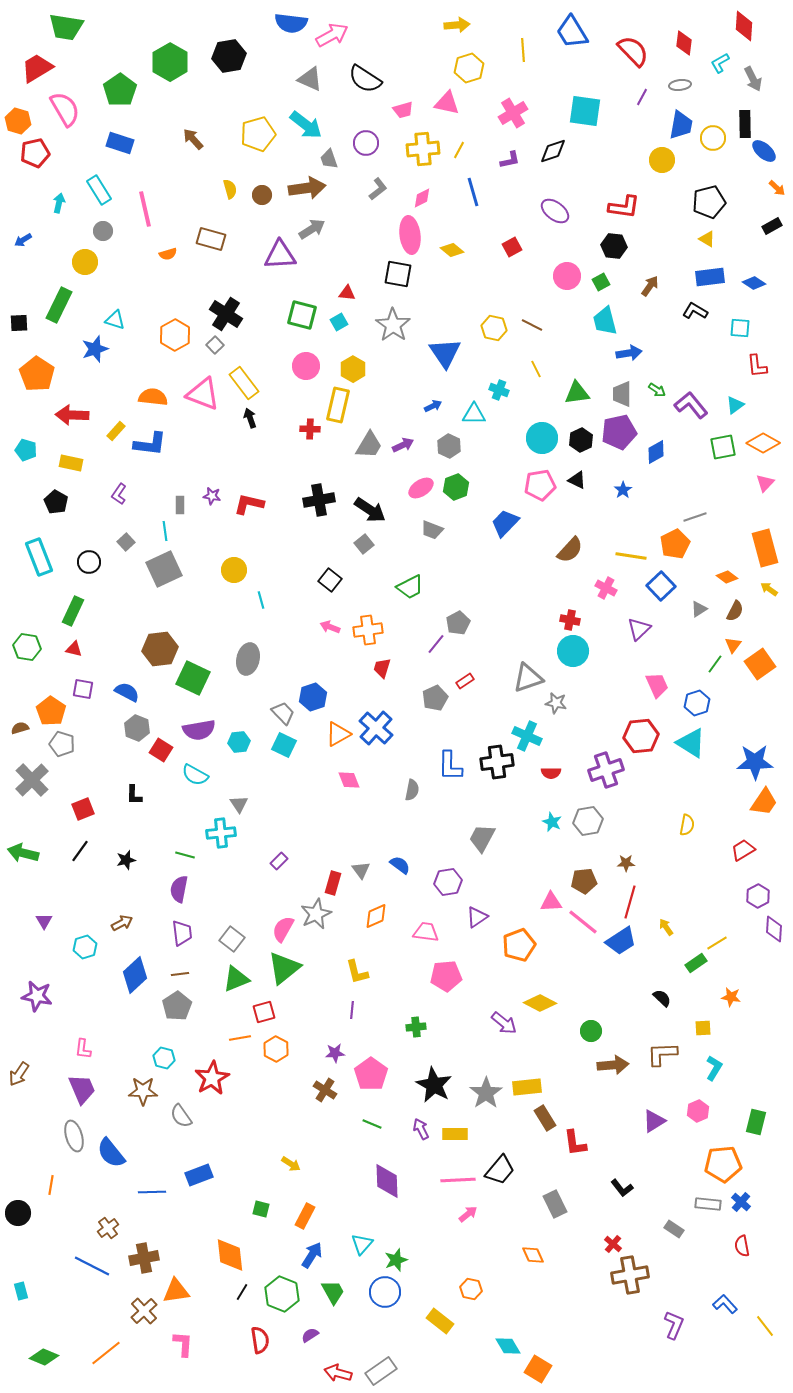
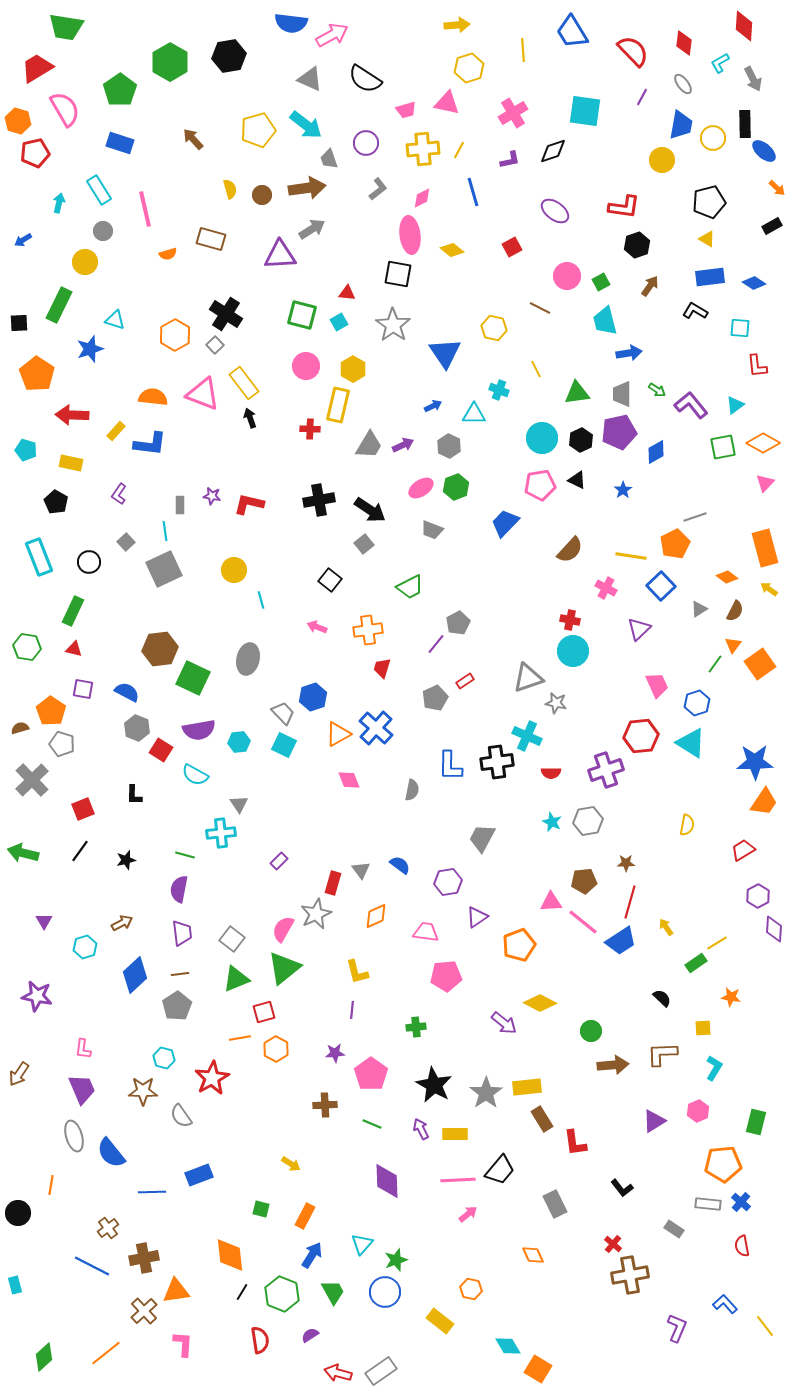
gray ellipse at (680, 85): moved 3 px right, 1 px up; rotated 60 degrees clockwise
pink trapezoid at (403, 110): moved 3 px right
yellow pentagon at (258, 134): moved 4 px up
black hexagon at (614, 246): moved 23 px right, 1 px up; rotated 25 degrees counterclockwise
brown line at (532, 325): moved 8 px right, 17 px up
blue star at (95, 349): moved 5 px left
pink arrow at (330, 627): moved 13 px left
brown cross at (325, 1090): moved 15 px down; rotated 35 degrees counterclockwise
brown rectangle at (545, 1118): moved 3 px left, 1 px down
cyan rectangle at (21, 1291): moved 6 px left, 6 px up
purple L-shape at (674, 1325): moved 3 px right, 3 px down
green diamond at (44, 1357): rotated 64 degrees counterclockwise
